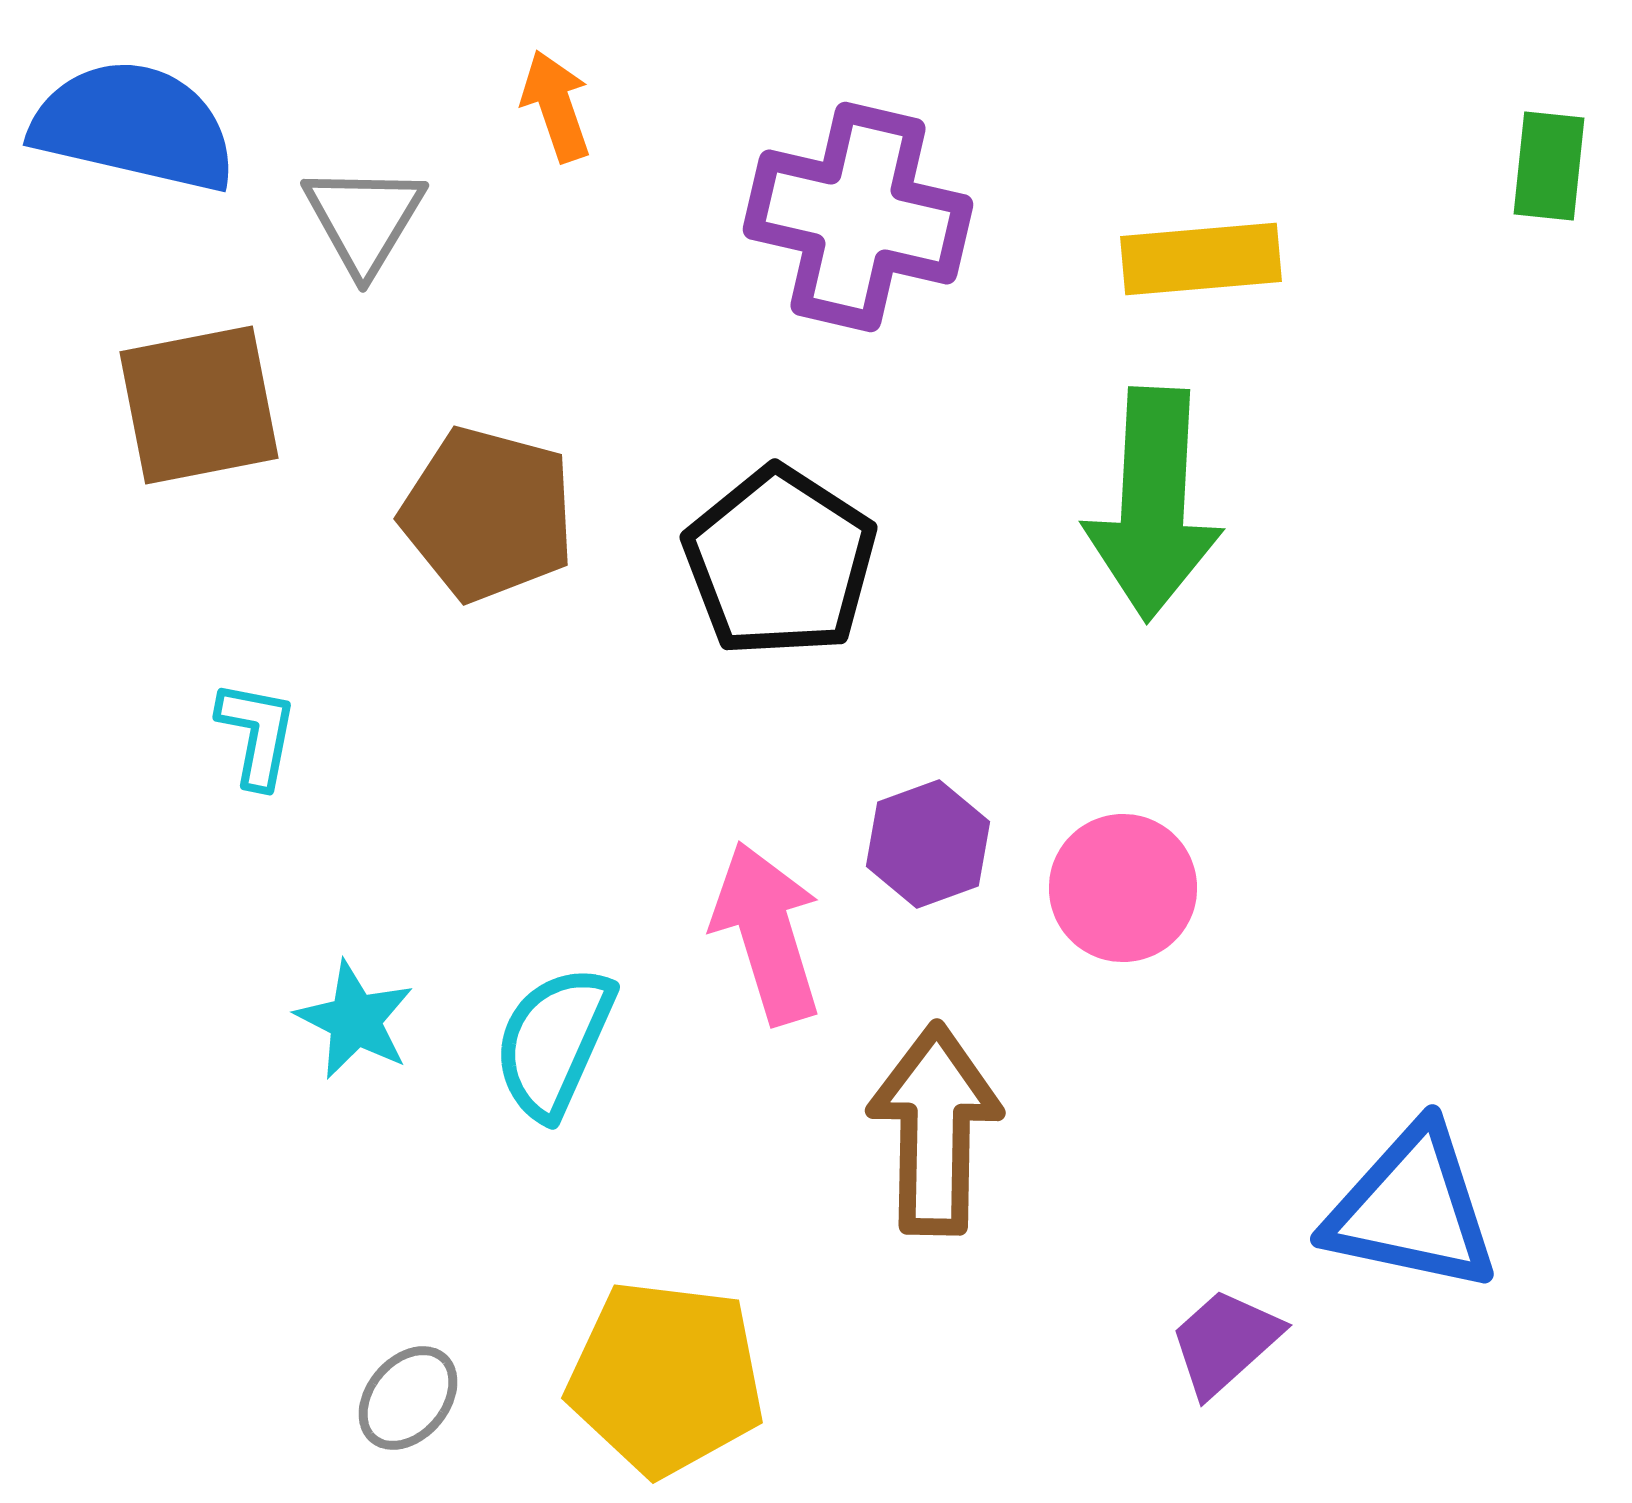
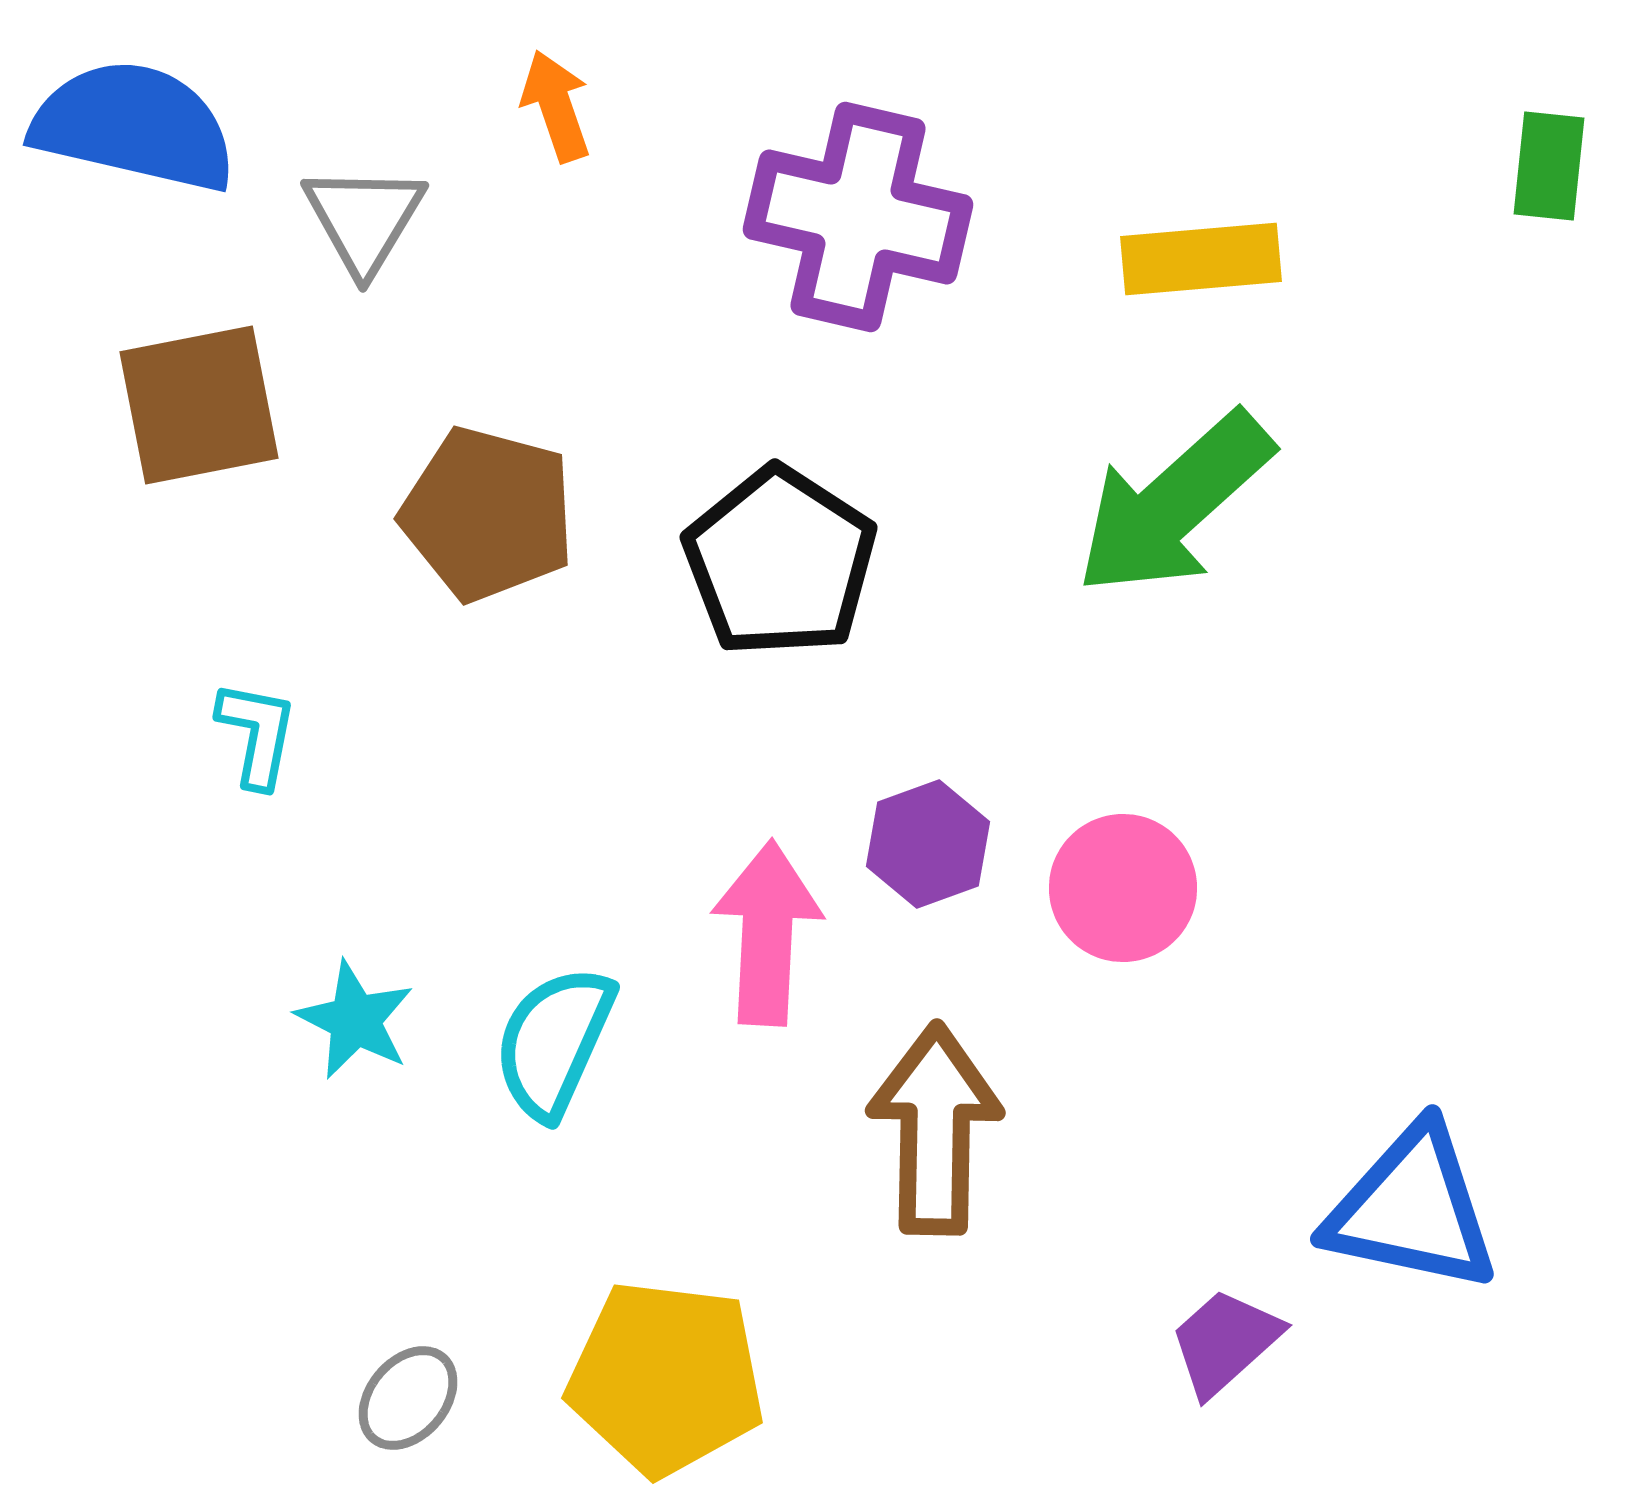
green arrow: moved 21 px right; rotated 45 degrees clockwise
pink arrow: rotated 20 degrees clockwise
